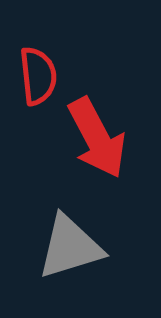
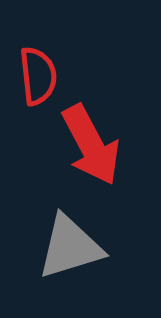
red arrow: moved 6 px left, 7 px down
